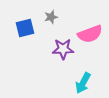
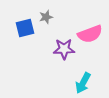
gray star: moved 5 px left
purple star: moved 1 px right
